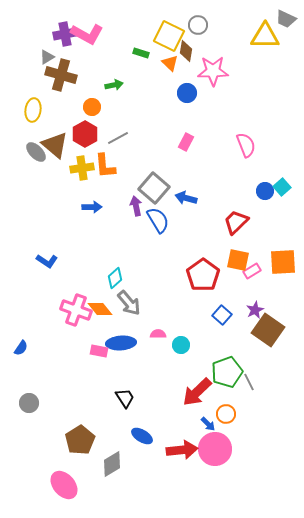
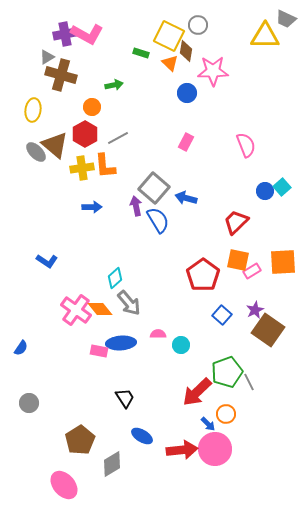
pink cross at (76, 310): rotated 16 degrees clockwise
